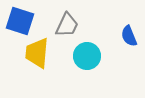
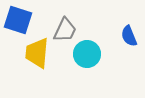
blue square: moved 2 px left, 1 px up
gray trapezoid: moved 2 px left, 5 px down
cyan circle: moved 2 px up
